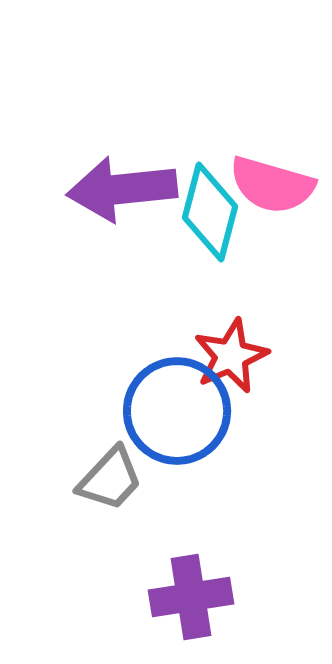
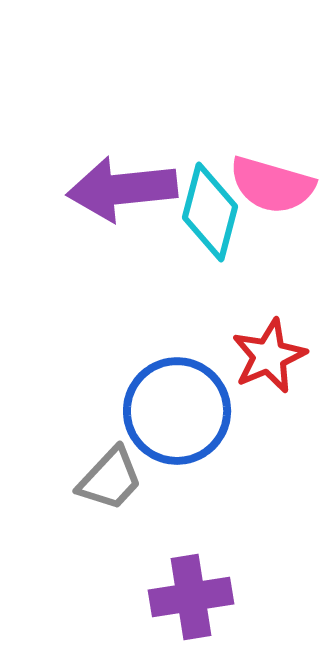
red star: moved 38 px right
